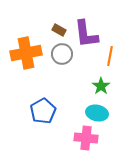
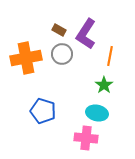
purple L-shape: rotated 40 degrees clockwise
orange cross: moved 5 px down
green star: moved 3 px right, 1 px up
blue pentagon: rotated 25 degrees counterclockwise
